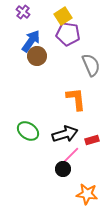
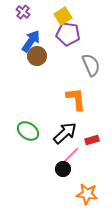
black arrow: moved 1 px up; rotated 25 degrees counterclockwise
